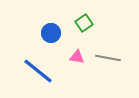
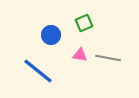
green square: rotated 12 degrees clockwise
blue circle: moved 2 px down
pink triangle: moved 3 px right, 2 px up
